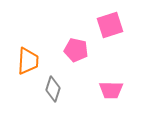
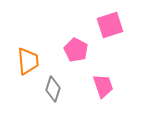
pink pentagon: rotated 15 degrees clockwise
orange trapezoid: rotated 8 degrees counterclockwise
pink trapezoid: moved 8 px left, 4 px up; rotated 110 degrees counterclockwise
